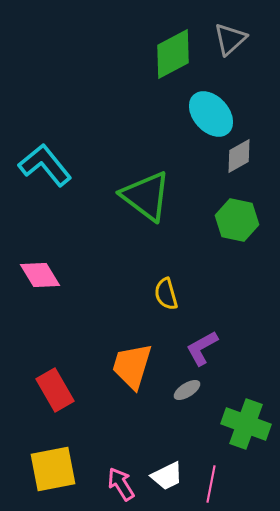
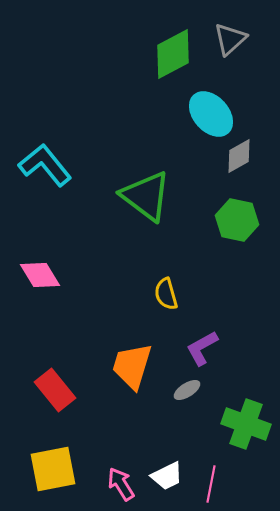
red rectangle: rotated 9 degrees counterclockwise
